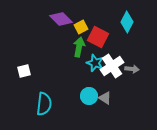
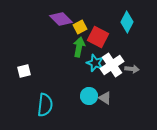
yellow square: moved 1 px left
white cross: moved 1 px up
cyan semicircle: moved 1 px right, 1 px down
